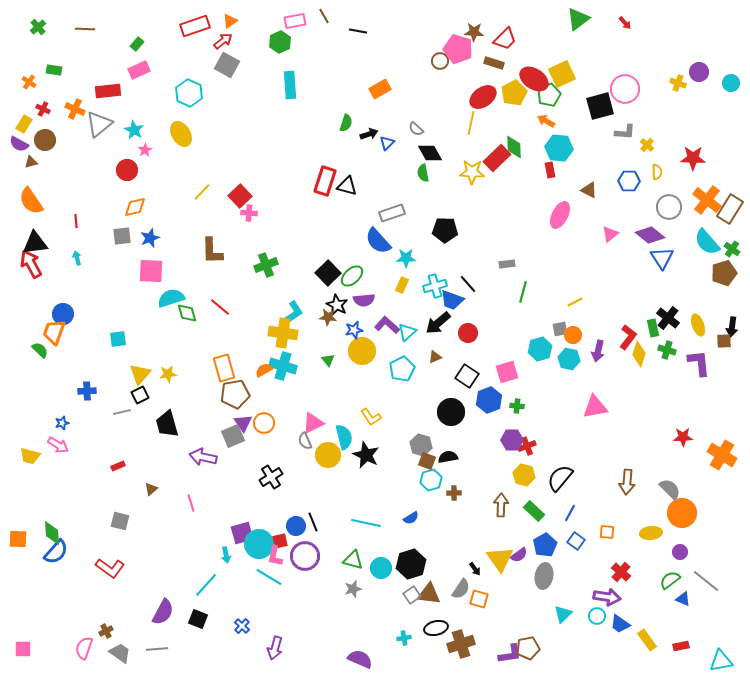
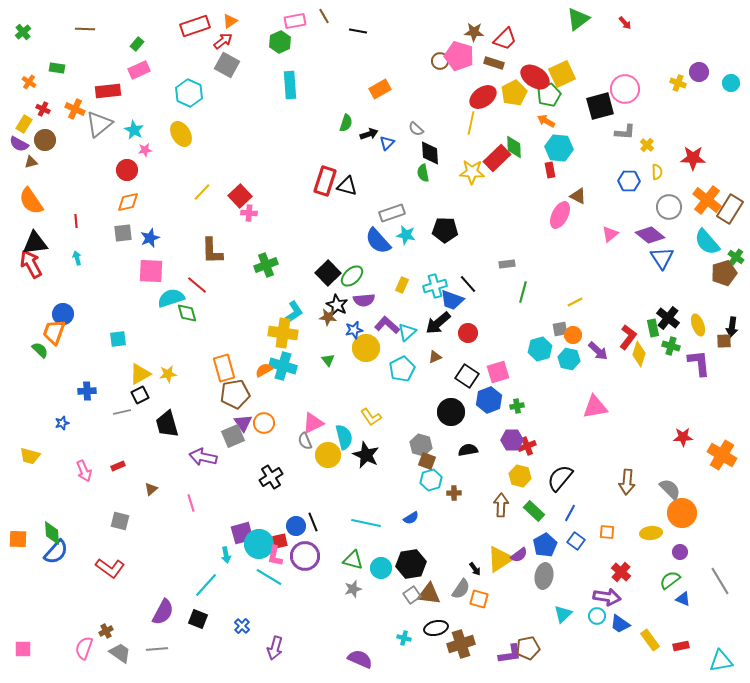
green cross at (38, 27): moved 15 px left, 5 px down
pink pentagon at (458, 49): moved 1 px right, 7 px down
green rectangle at (54, 70): moved 3 px right, 2 px up
red ellipse at (534, 79): moved 1 px right, 2 px up
pink star at (145, 150): rotated 24 degrees clockwise
black diamond at (430, 153): rotated 25 degrees clockwise
brown triangle at (589, 190): moved 11 px left, 6 px down
orange diamond at (135, 207): moved 7 px left, 5 px up
gray square at (122, 236): moved 1 px right, 3 px up
green cross at (732, 249): moved 4 px right, 8 px down
cyan star at (406, 258): moved 23 px up; rotated 12 degrees clockwise
red line at (220, 307): moved 23 px left, 22 px up
green cross at (667, 350): moved 4 px right, 4 px up
yellow circle at (362, 351): moved 4 px right, 3 px up
purple arrow at (598, 351): rotated 60 degrees counterclockwise
pink square at (507, 372): moved 9 px left
yellow triangle at (140, 374): rotated 20 degrees clockwise
green cross at (517, 406): rotated 16 degrees counterclockwise
pink arrow at (58, 445): moved 26 px right, 26 px down; rotated 35 degrees clockwise
black semicircle at (448, 457): moved 20 px right, 7 px up
yellow hexagon at (524, 475): moved 4 px left, 1 px down
yellow triangle at (500, 559): rotated 32 degrees clockwise
black hexagon at (411, 564): rotated 8 degrees clockwise
gray line at (706, 581): moved 14 px right; rotated 20 degrees clockwise
cyan cross at (404, 638): rotated 24 degrees clockwise
yellow rectangle at (647, 640): moved 3 px right
